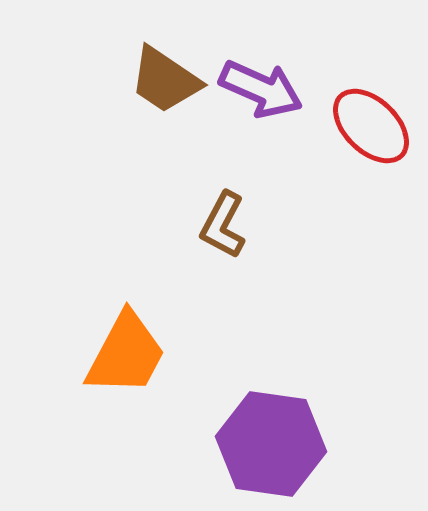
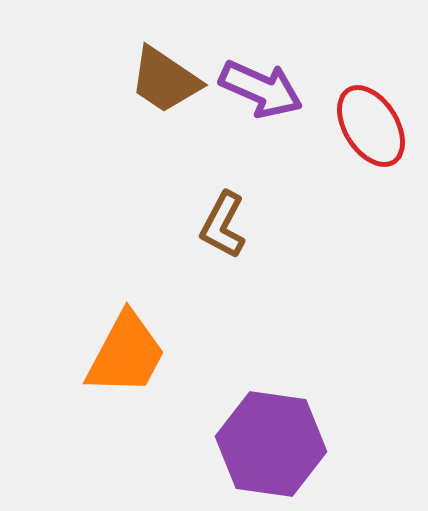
red ellipse: rotated 14 degrees clockwise
